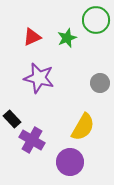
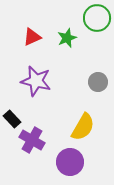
green circle: moved 1 px right, 2 px up
purple star: moved 3 px left, 3 px down
gray circle: moved 2 px left, 1 px up
